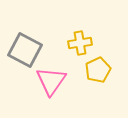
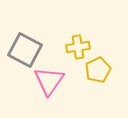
yellow cross: moved 2 px left, 4 px down
pink triangle: moved 2 px left
